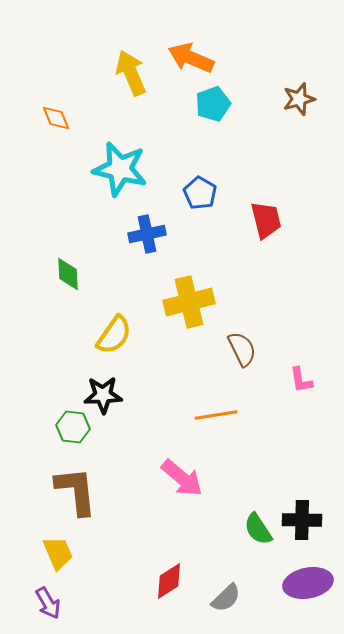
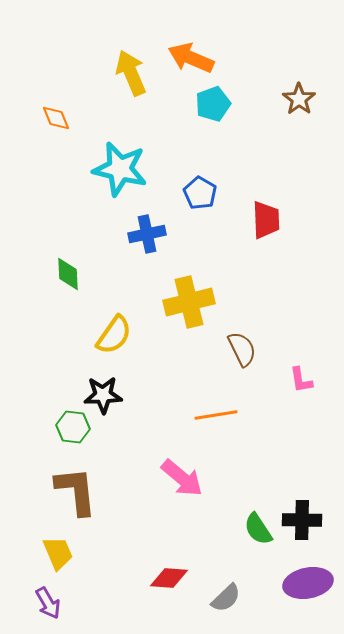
brown star: rotated 20 degrees counterclockwise
red trapezoid: rotated 12 degrees clockwise
red diamond: moved 3 px up; rotated 36 degrees clockwise
